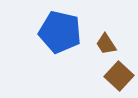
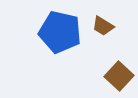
brown trapezoid: moved 3 px left, 18 px up; rotated 25 degrees counterclockwise
